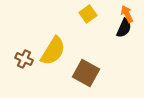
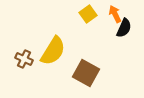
orange arrow: moved 12 px left
